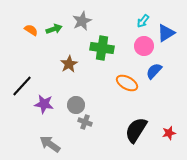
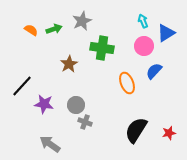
cyan arrow: rotated 120 degrees clockwise
orange ellipse: rotated 40 degrees clockwise
